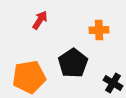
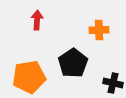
red arrow: moved 3 px left; rotated 30 degrees counterclockwise
black cross: rotated 18 degrees counterclockwise
